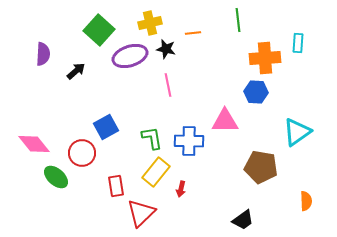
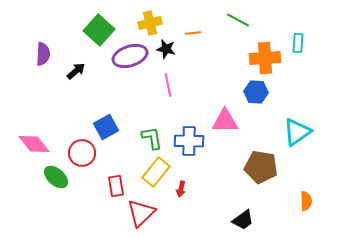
green line: rotated 55 degrees counterclockwise
